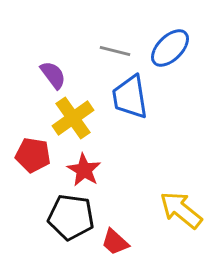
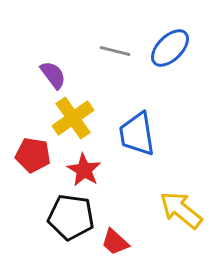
blue trapezoid: moved 7 px right, 37 px down
